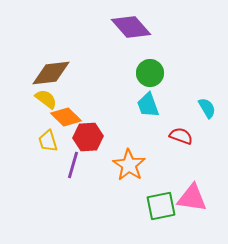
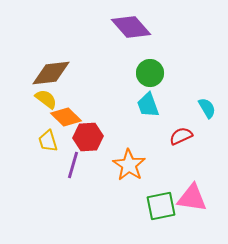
red semicircle: rotated 45 degrees counterclockwise
